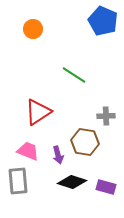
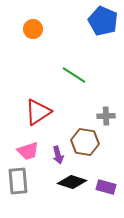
pink trapezoid: rotated 140 degrees clockwise
